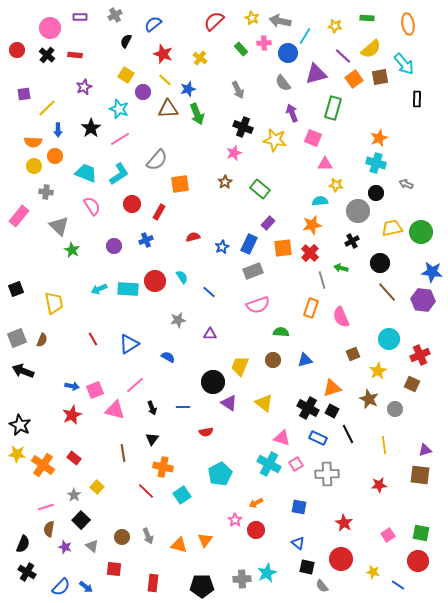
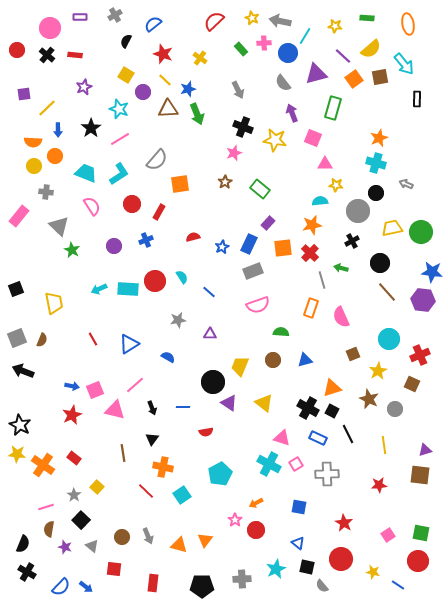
cyan star at (267, 573): moved 9 px right, 4 px up
